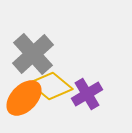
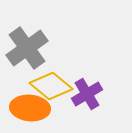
gray cross: moved 6 px left, 6 px up; rotated 6 degrees clockwise
orange ellipse: moved 6 px right, 10 px down; rotated 51 degrees clockwise
